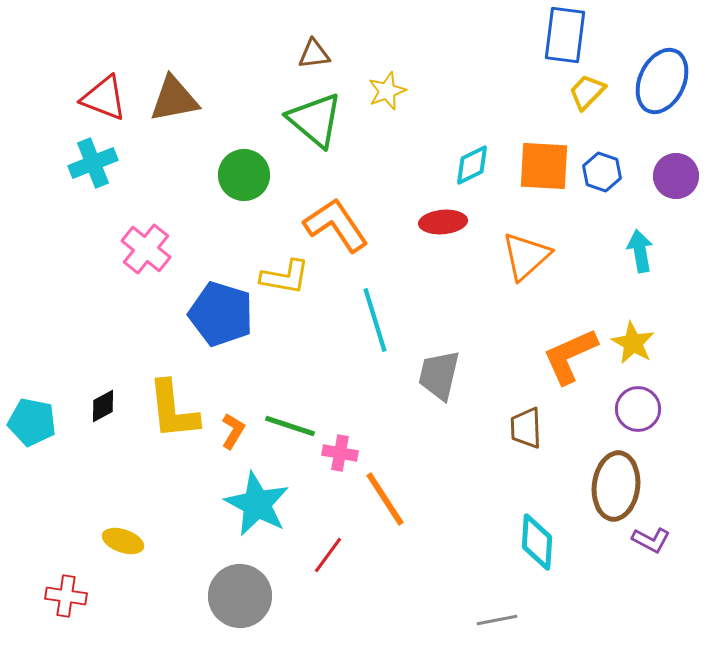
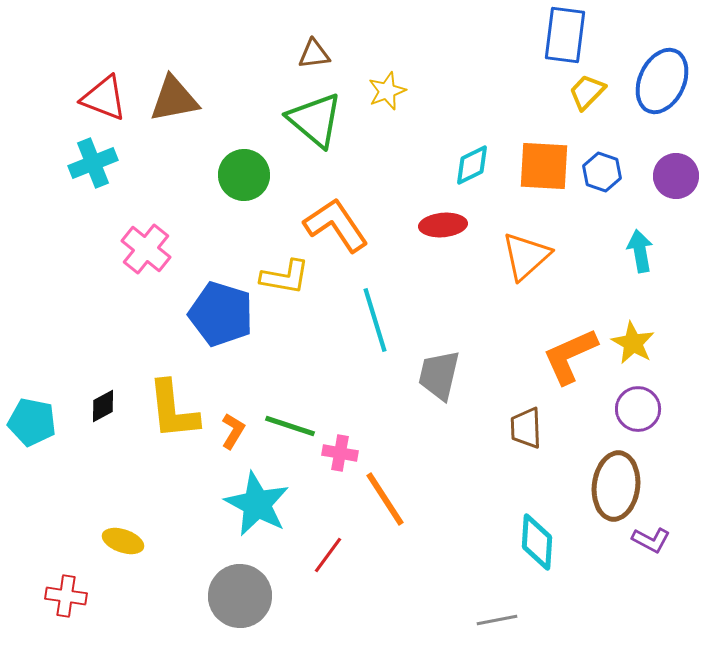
red ellipse at (443, 222): moved 3 px down
